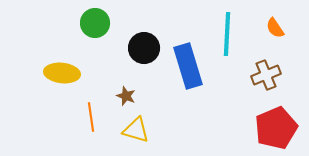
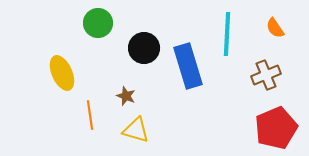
green circle: moved 3 px right
yellow ellipse: rotated 60 degrees clockwise
orange line: moved 1 px left, 2 px up
